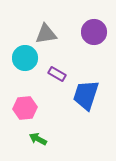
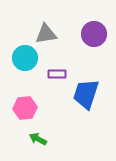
purple circle: moved 2 px down
purple rectangle: rotated 30 degrees counterclockwise
blue trapezoid: moved 1 px up
